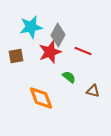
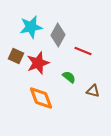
red star: moved 12 px left, 11 px down
brown square: rotated 35 degrees clockwise
